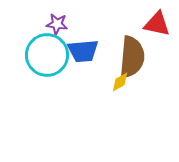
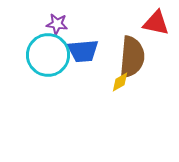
red triangle: moved 1 px left, 1 px up
cyan circle: moved 1 px right
